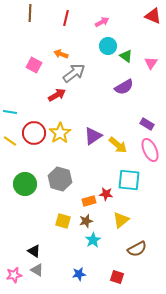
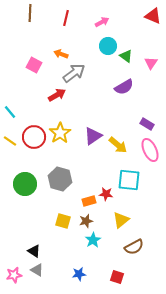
cyan line: rotated 40 degrees clockwise
red circle: moved 4 px down
brown semicircle: moved 3 px left, 2 px up
